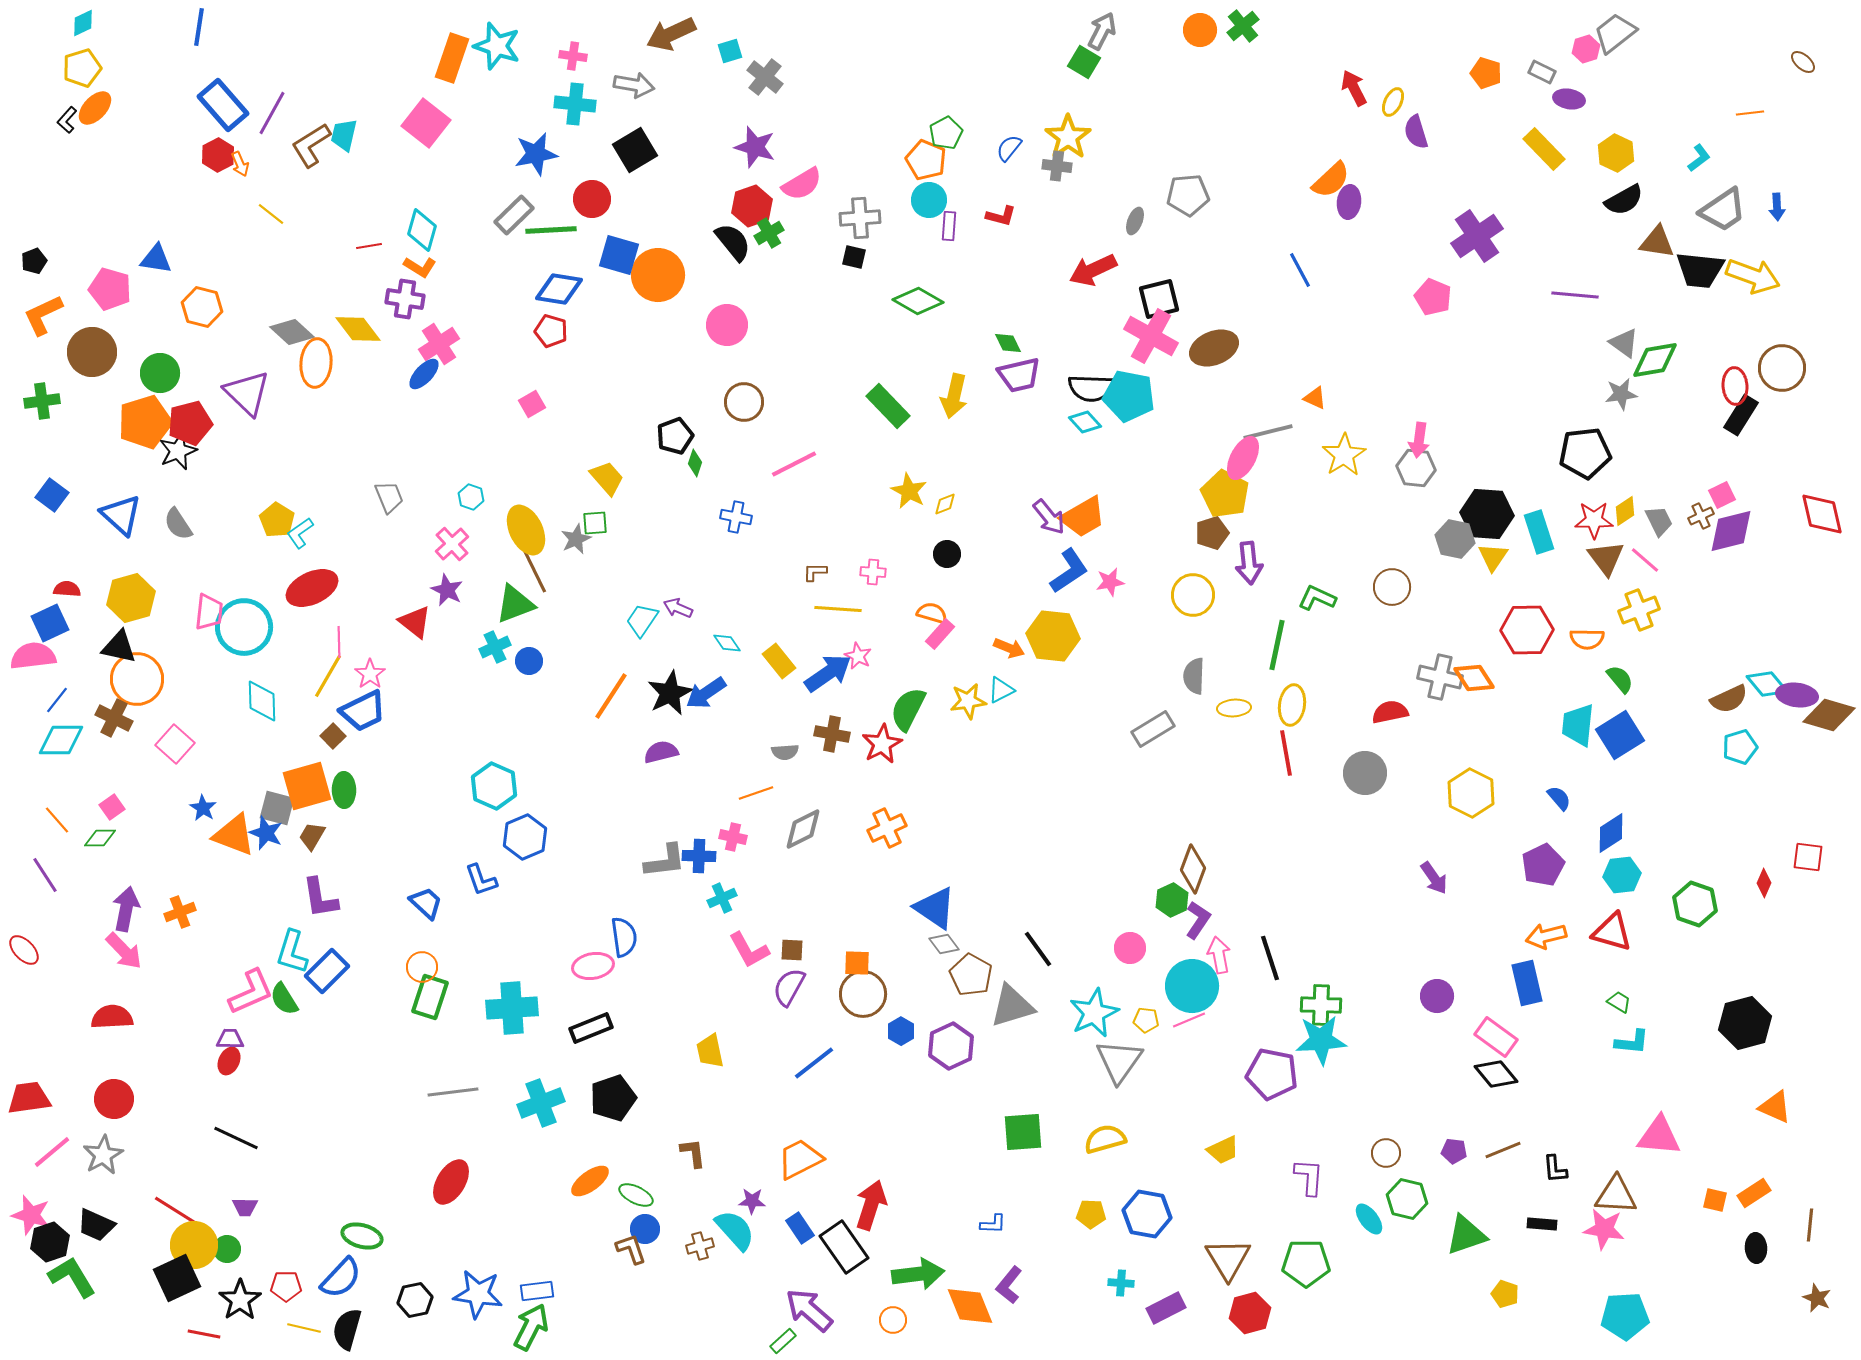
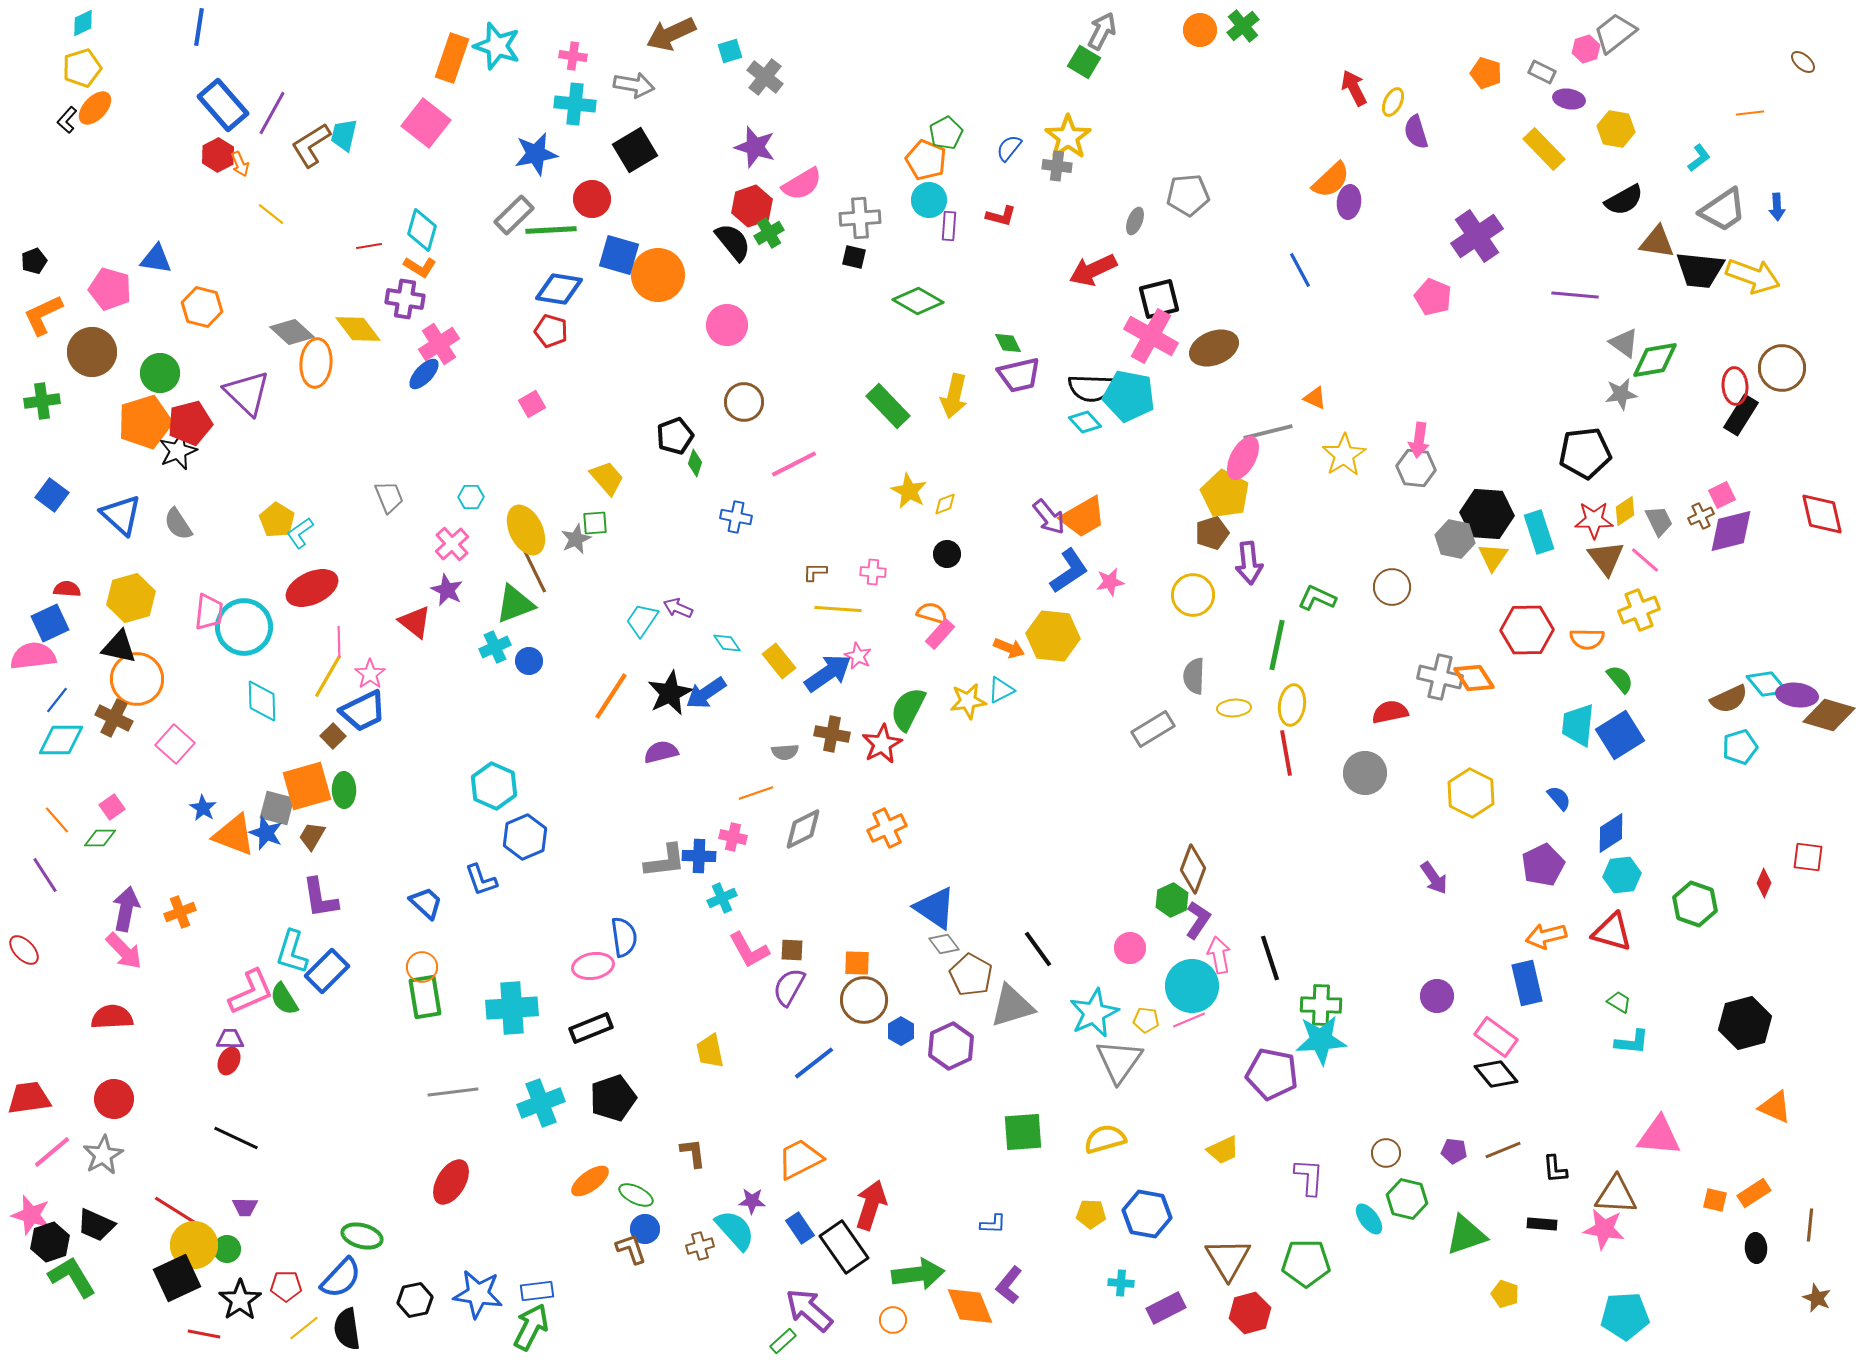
yellow hexagon at (1616, 153): moved 24 px up; rotated 15 degrees counterclockwise
cyan hexagon at (471, 497): rotated 20 degrees counterclockwise
brown circle at (863, 994): moved 1 px right, 6 px down
green rectangle at (430, 997): moved 5 px left; rotated 27 degrees counterclockwise
yellow line at (304, 1328): rotated 52 degrees counterclockwise
black semicircle at (347, 1329): rotated 24 degrees counterclockwise
